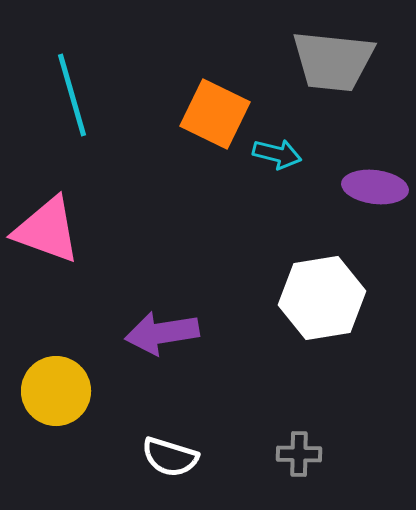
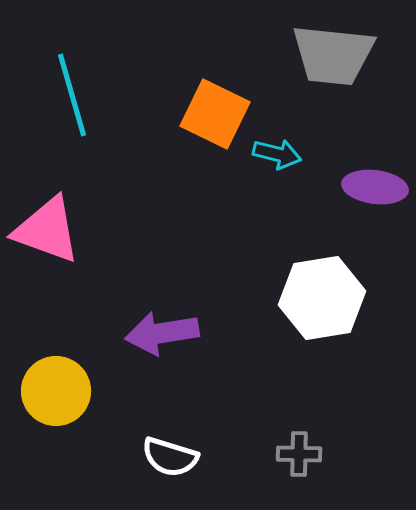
gray trapezoid: moved 6 px up
